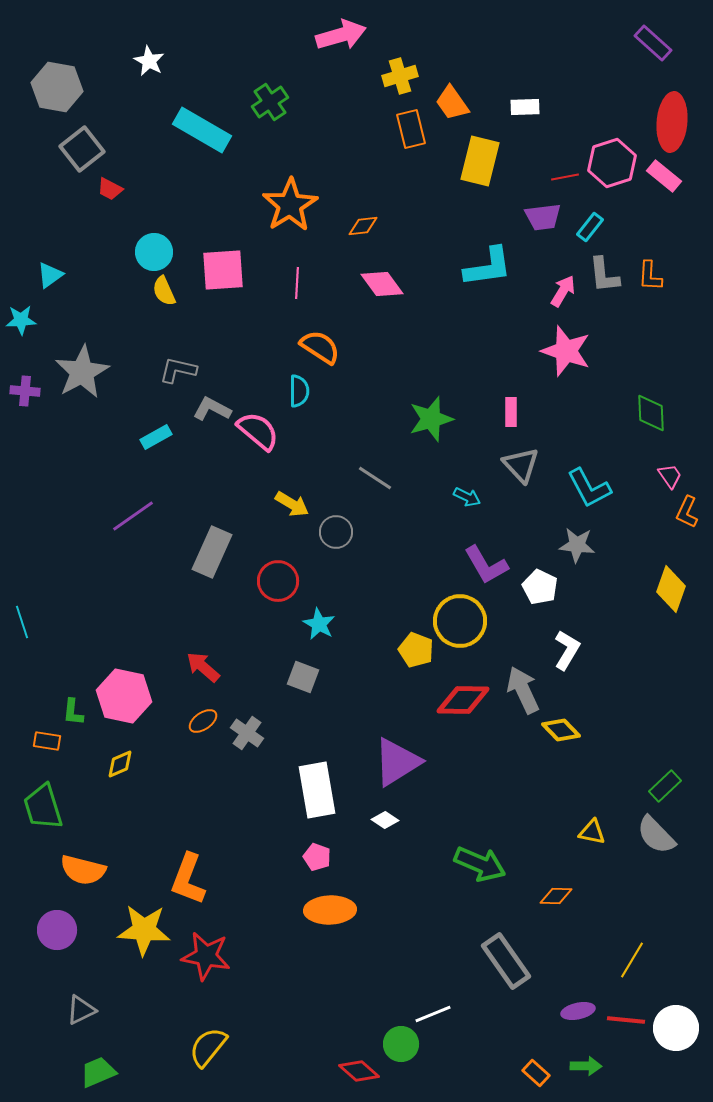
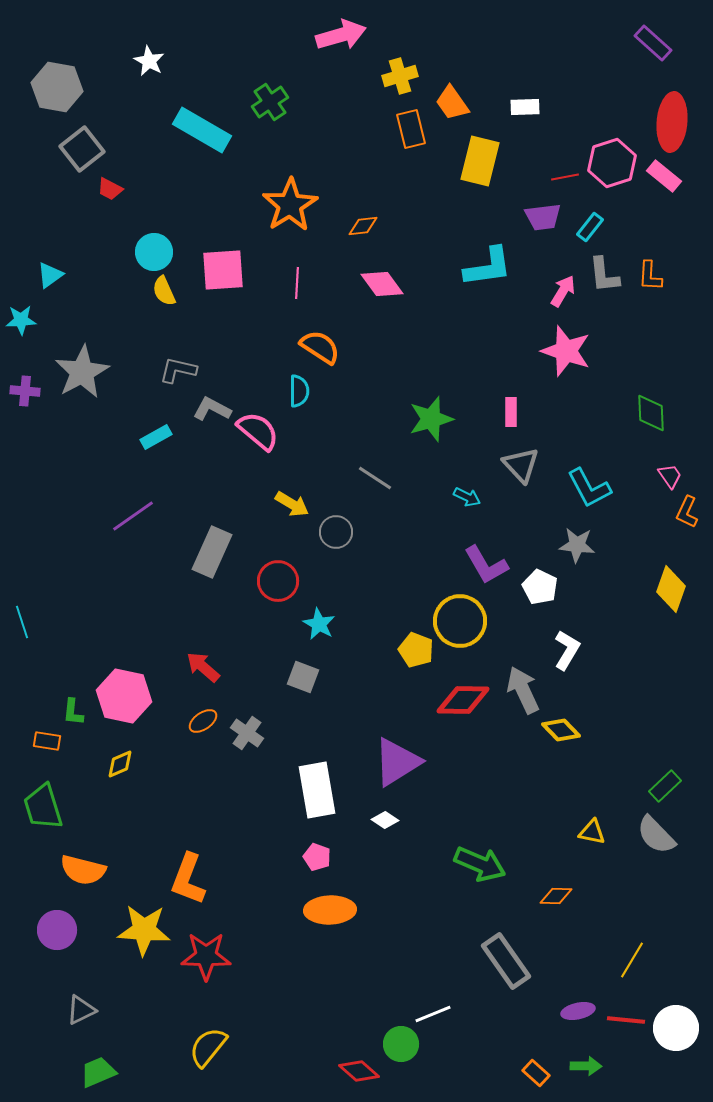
red star at (206, 956): rotated 9 degrees counterclockwise
